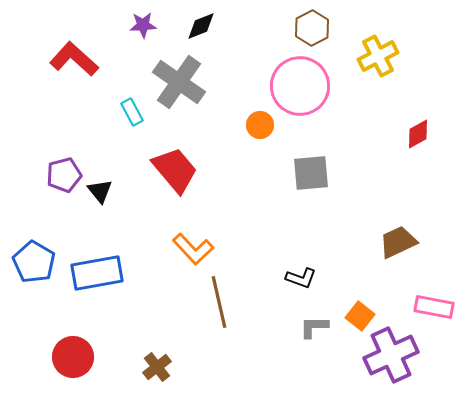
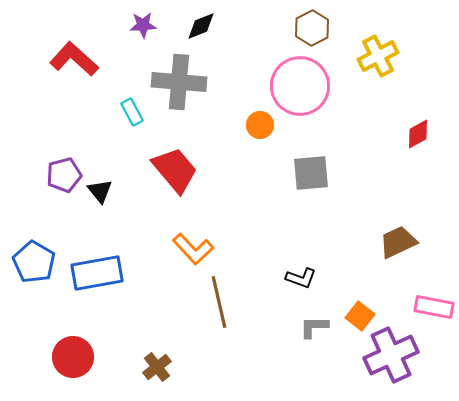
gray cross: rotated 30 degrees counterclockwise
